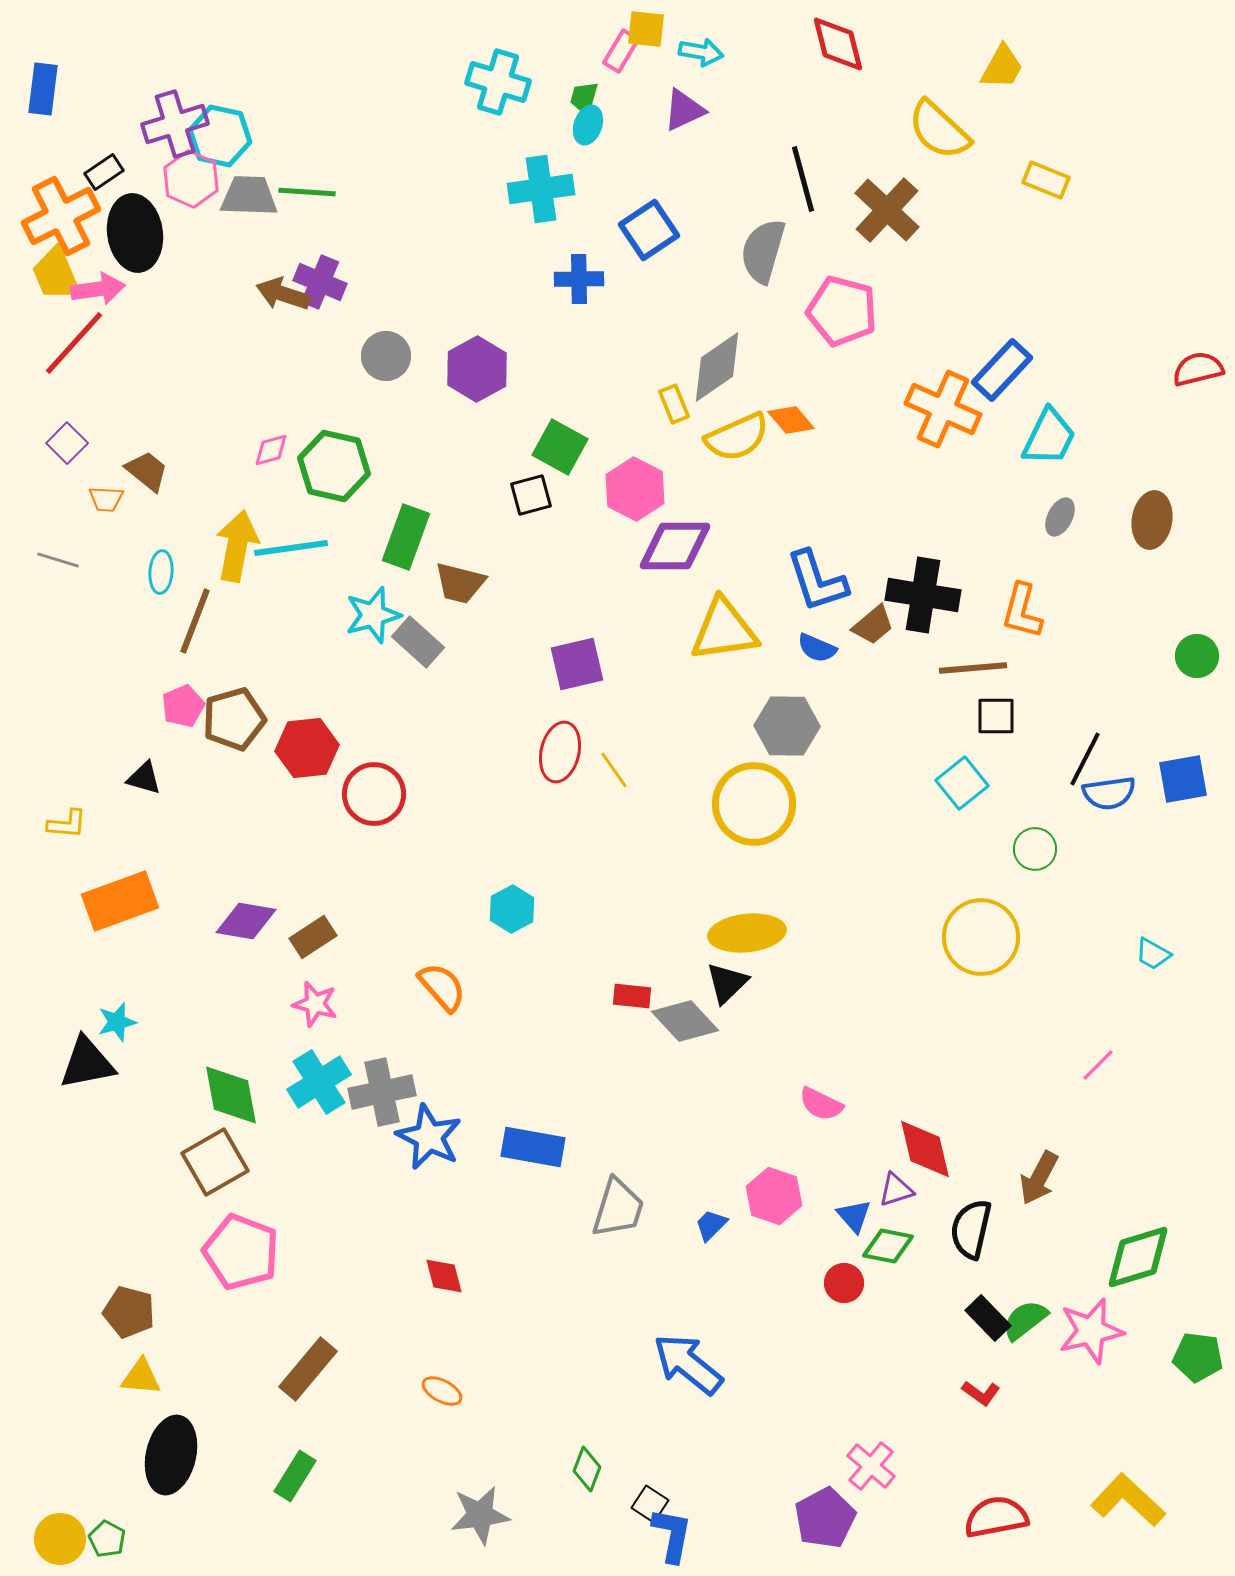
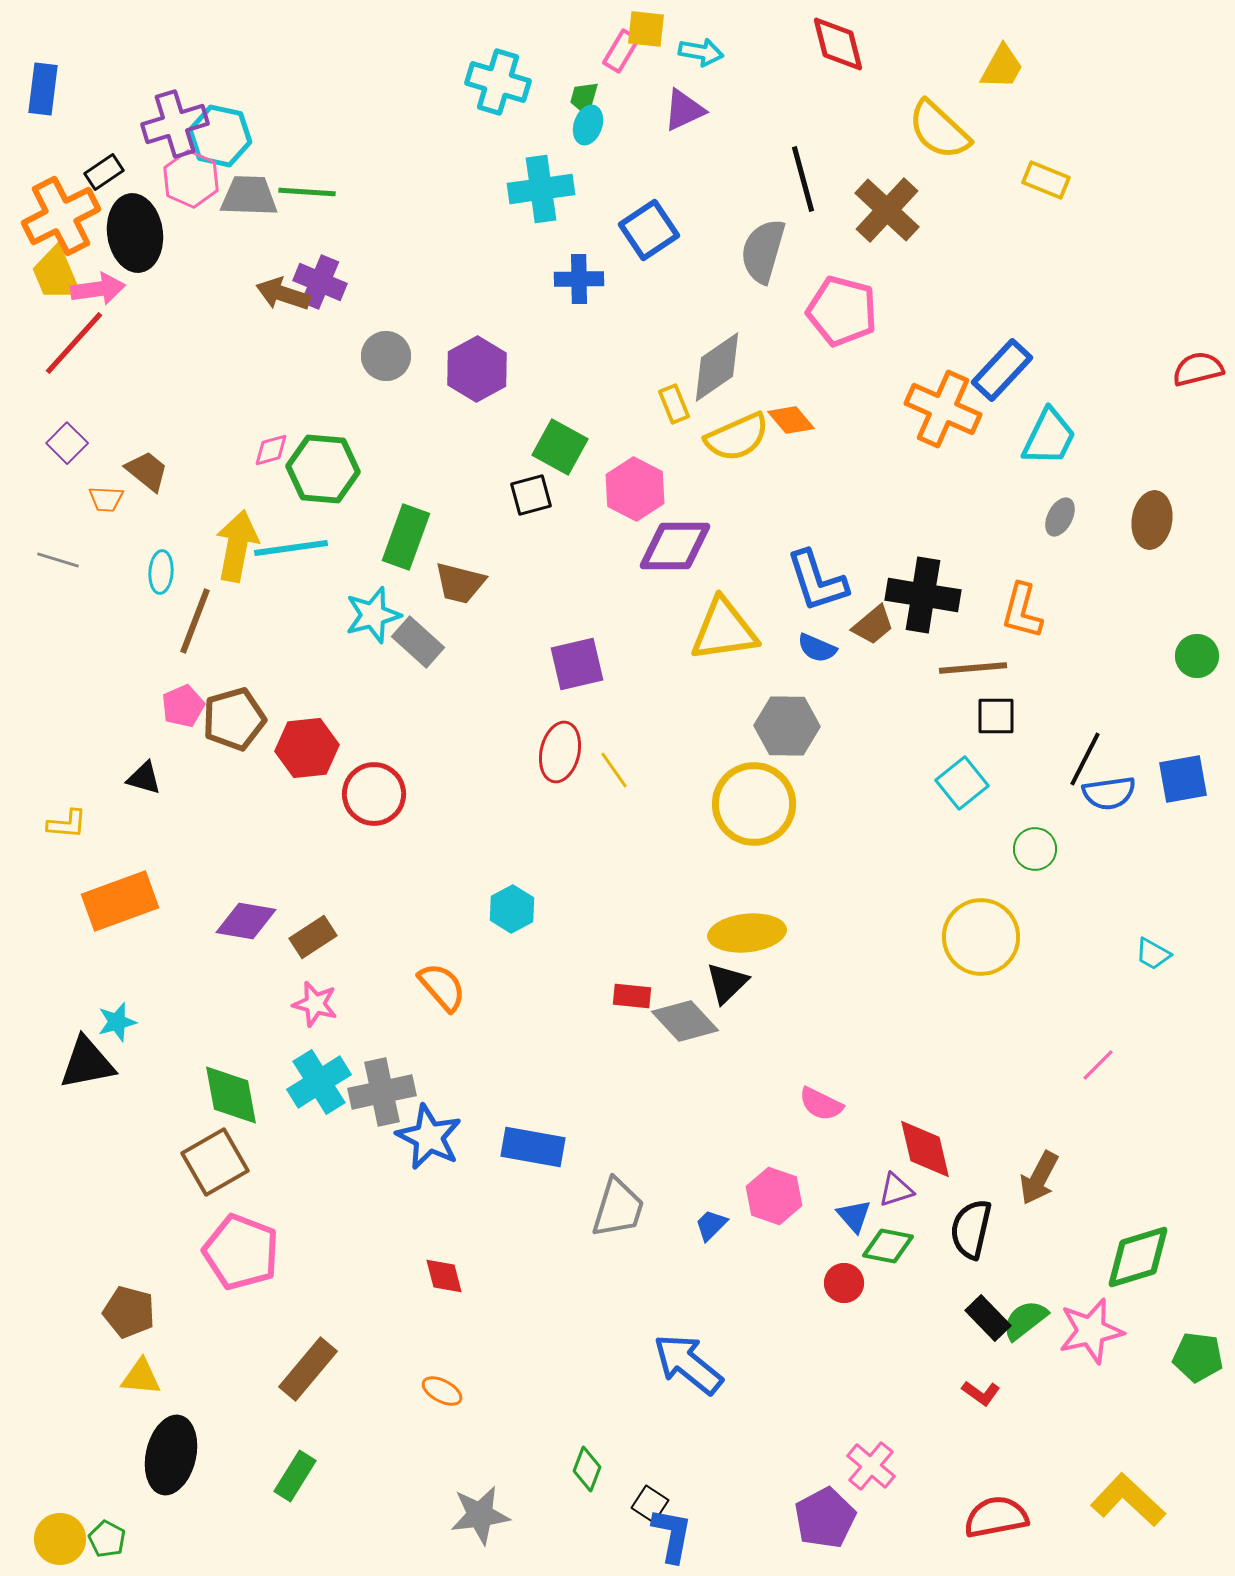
green hexagon at (334, 466): moved 11 px left, 3 px down; rotated 8 degrees counterclockwise
